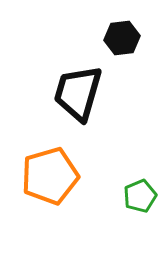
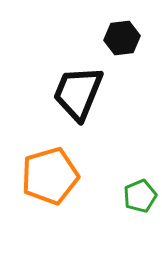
black trapezoid: rotated 6 degrees clockwise
